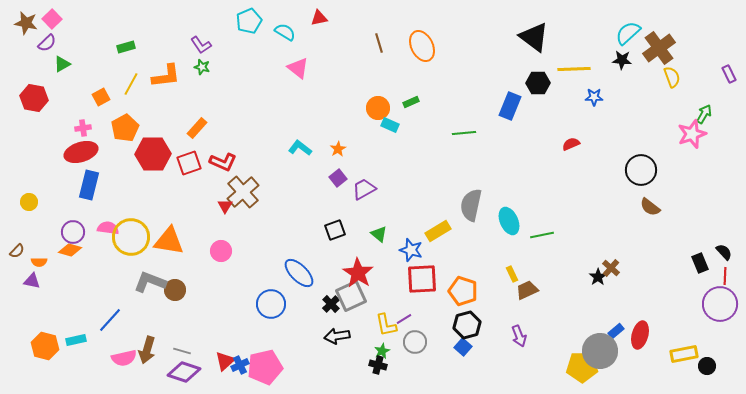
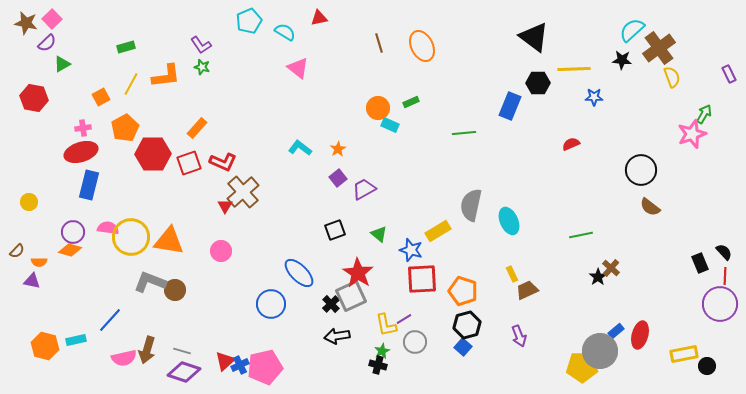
cyan semicircle at (628, 33): moved 4 px right, 3 px up
green line at (542, 235): moved 39 px right
